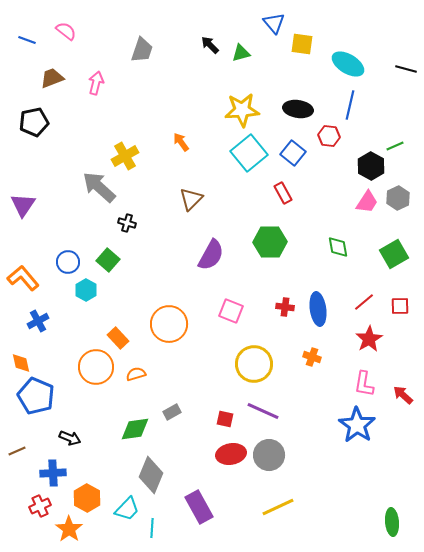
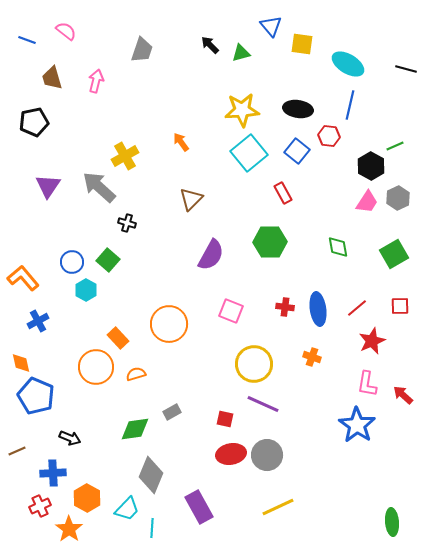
blue triangle at (274, 23): moved 3 px left, 3 px down
brown trapezoid at (52, 78): rotated 85 degrees counterclockwise
pink arrow at (96, 83): moved 2 px up
blue square at (293, 153): moved 4 px right, 2 px up
purple triangle at (23, 205): moved 25 px right, 19 px up
blue circle at (68, 262): moved 4 px right
red line at (364, 302): moved 7 px left, 6 px down
red star at (369, 339): moved 3 px right, 2 px down; rotated 8 degrees clockwise
pink L-shape at (364, 384): moved 3 px right
purple line at (263, 411): moved 7 px up
gray circle at (269, 455): moved 2 px left
